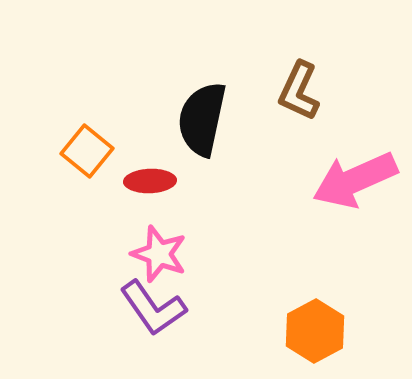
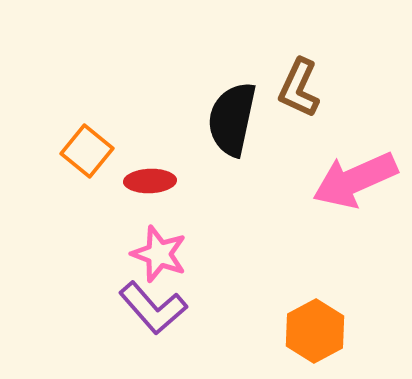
brown L-shape: moved 3 px up
black semicircle: moved 30 px right
purple L-shape: rotated 6 degrees counterclockwise
